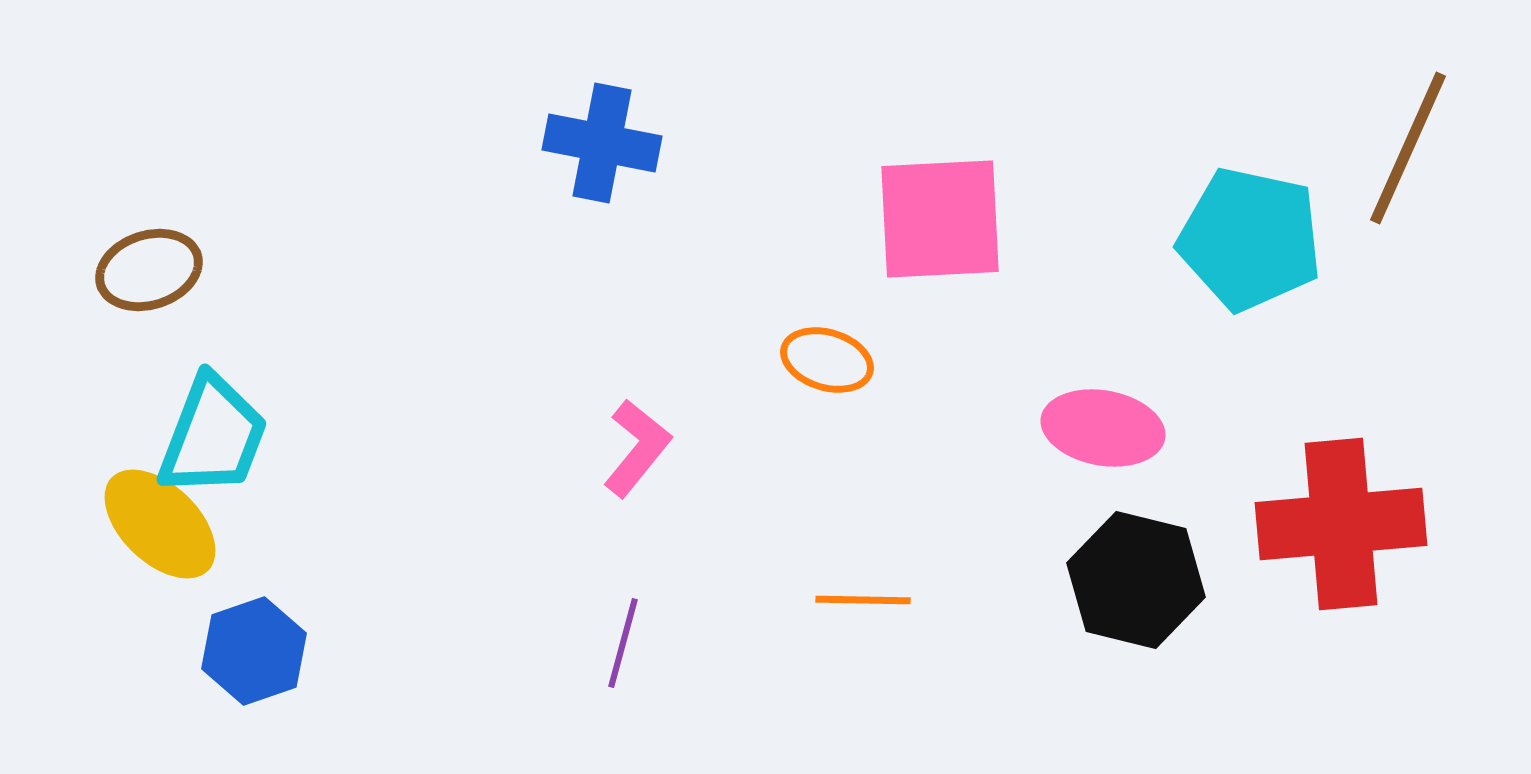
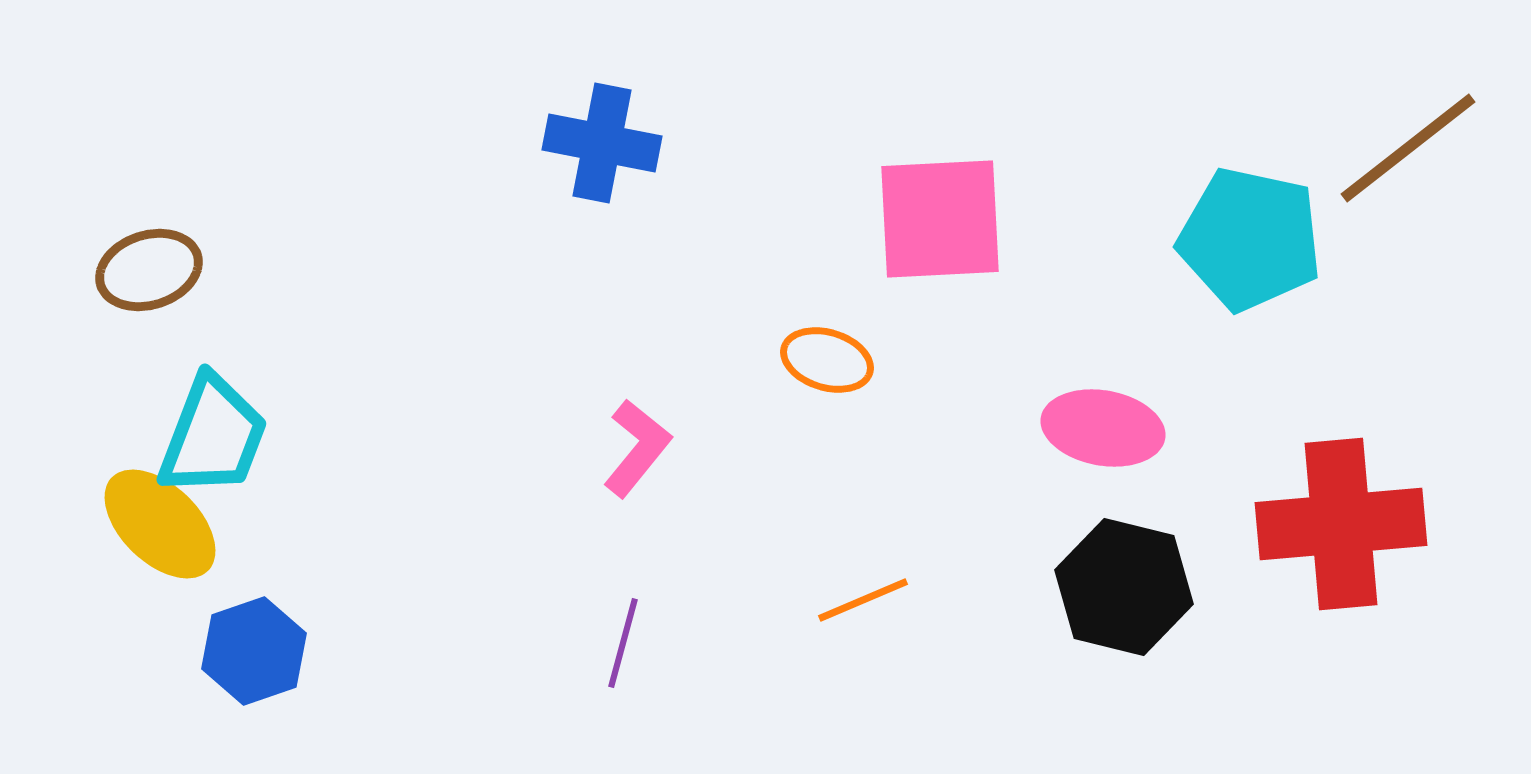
brown line: rotated 28 degrees clockwise
black hexagon: moved 12 px left, 7 px down
orange line: rotated 24 degrees counterclockwise
